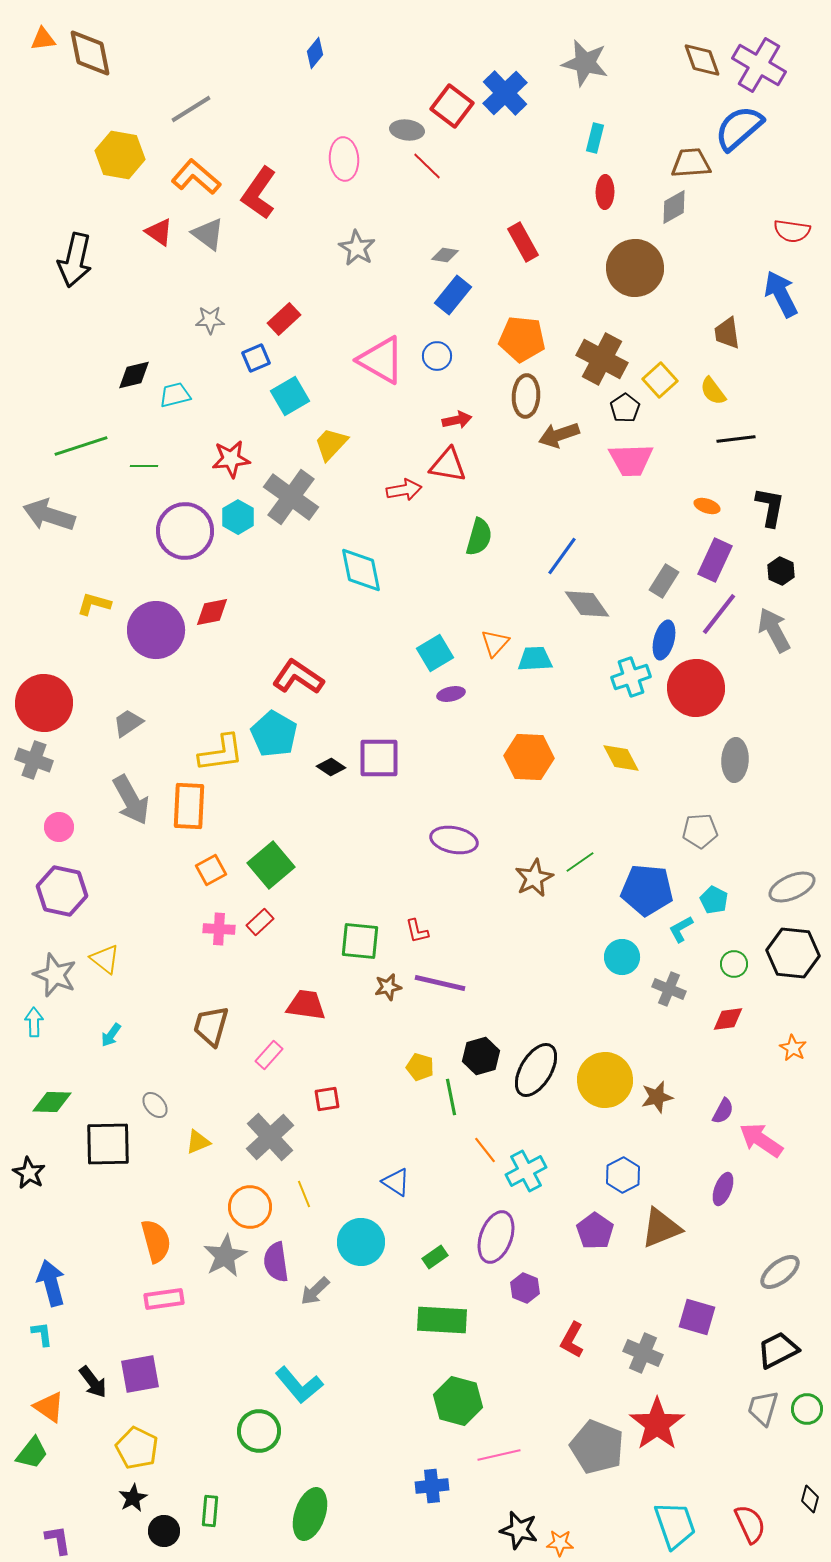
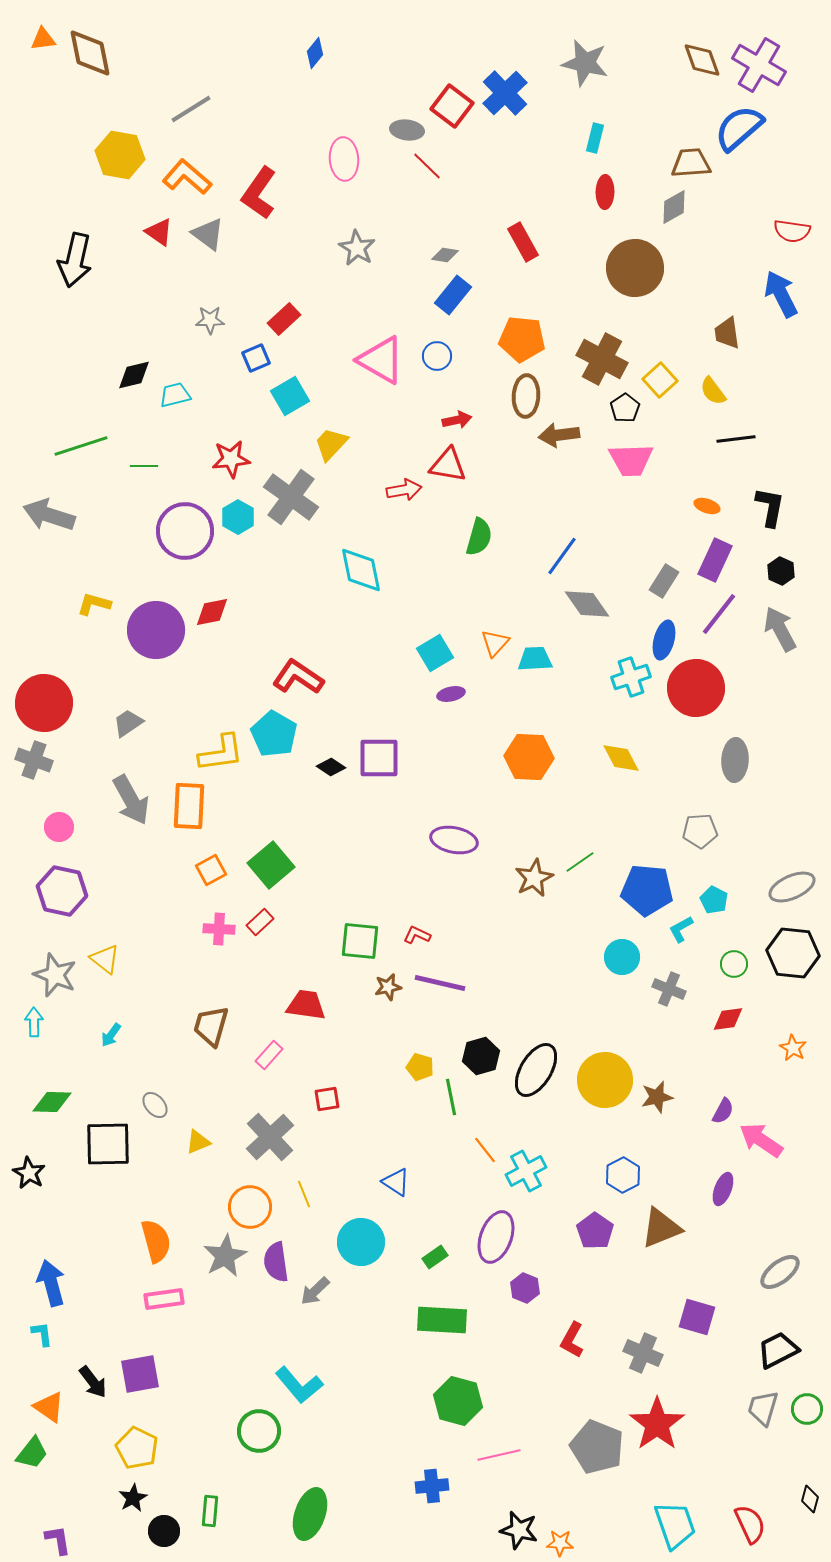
orange L-shape at (196, 177): moved 9 px left
brown arrow at (559, 435): rotated 12 degrees clockwise
gray arrow at (774, 630): moved 6 px right, 1 px up
red L-shape at (417, 931): moved 4 px down; rotated 128 degrees clockwise
